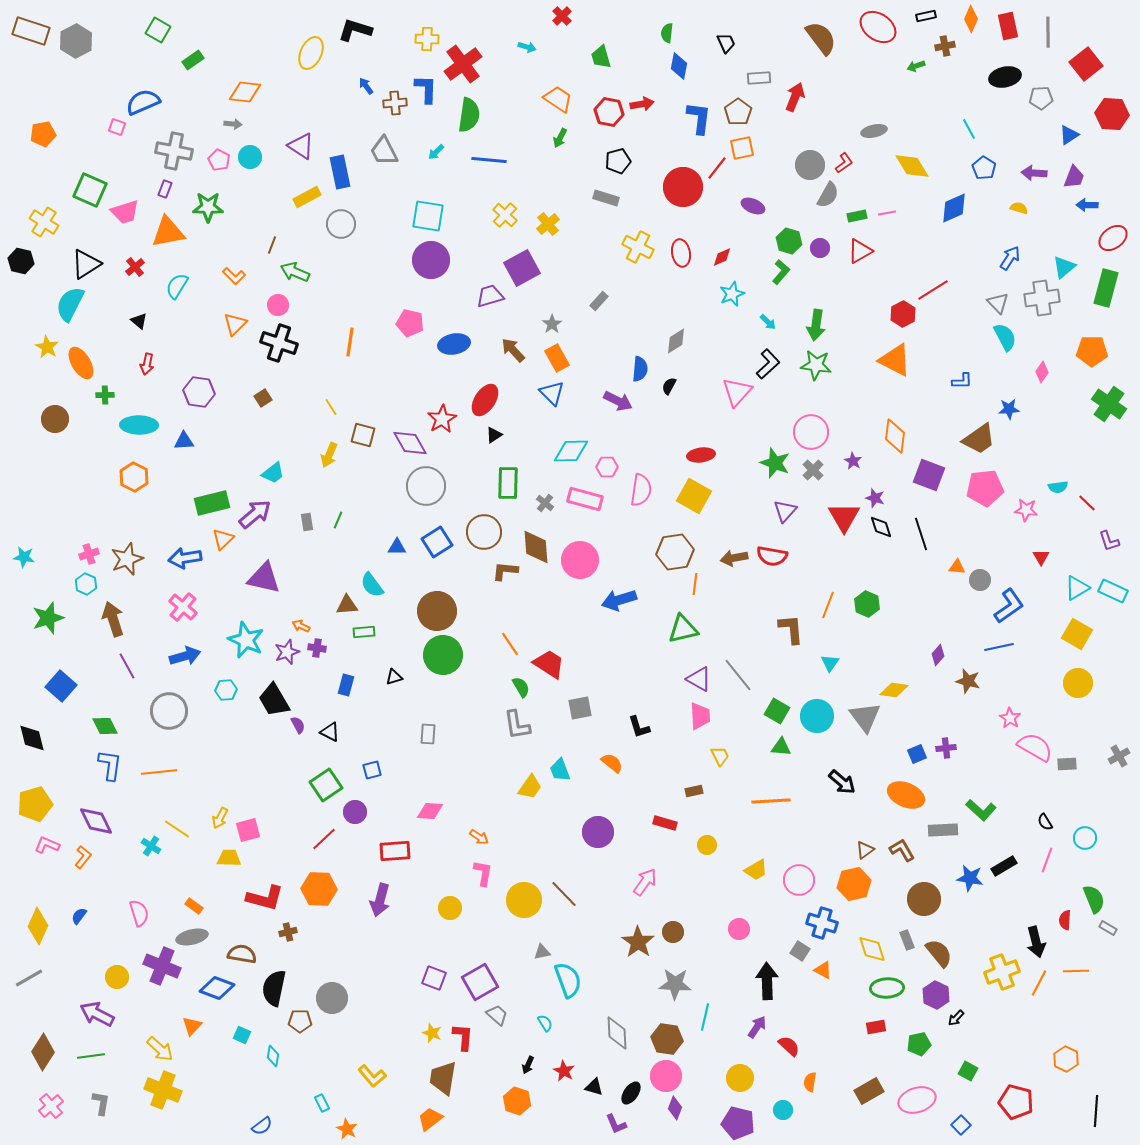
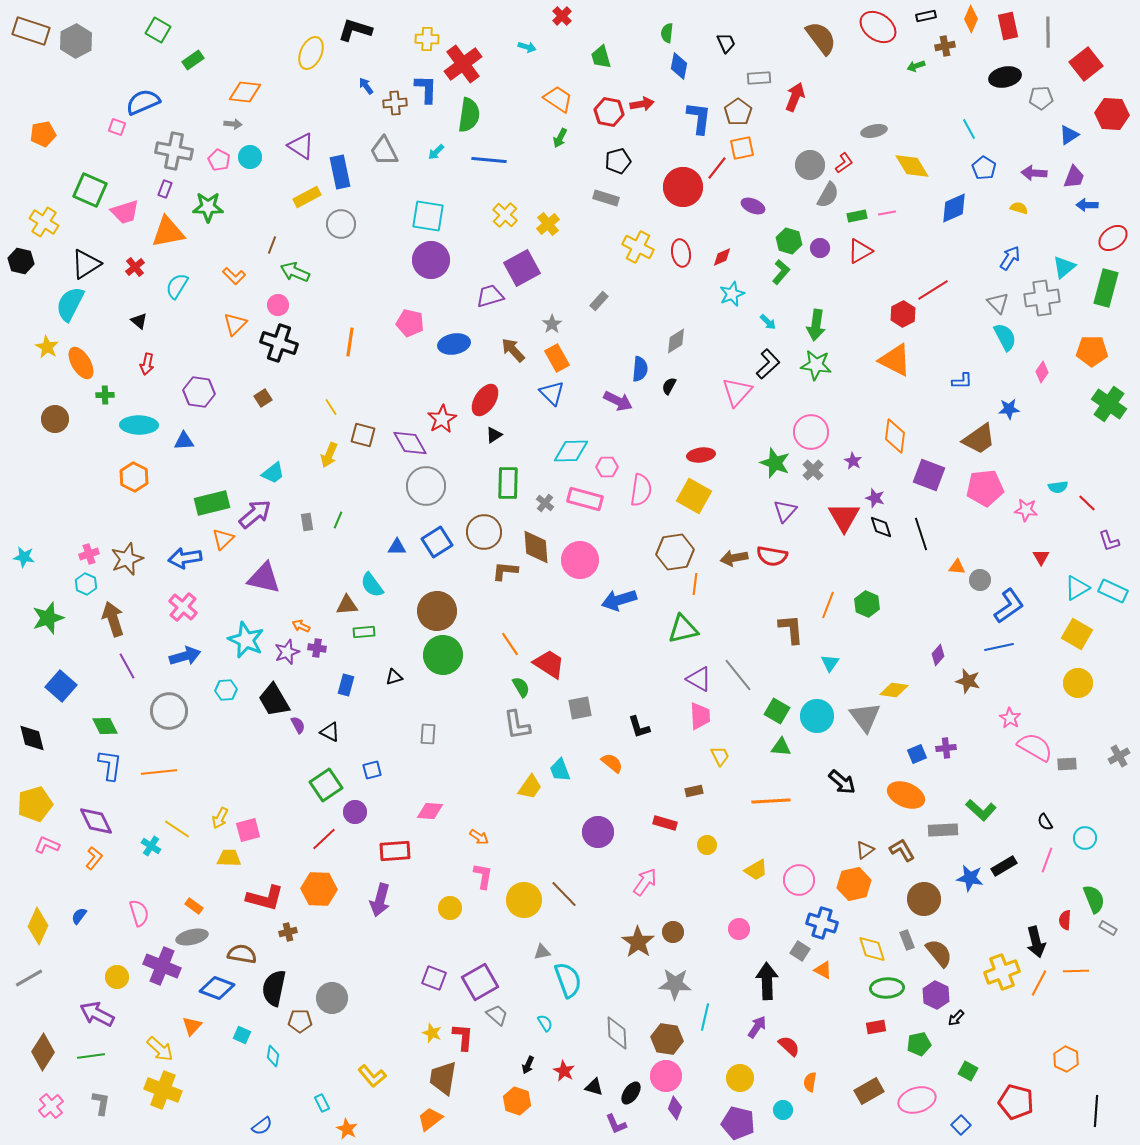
orange L-shape at (83, 857): moved 11 px right, 1 px down
pink L-shape at (483, 873): moved 3 px down
